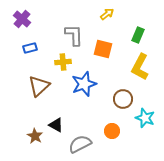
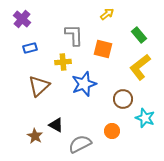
green rectangle: moved 1 px right; rotated 63 degrees counterclockwise
yellow L-shape: rotated 24 degrees clockwise
